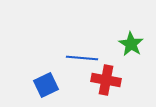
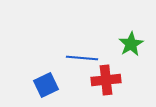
green star: rotated 10 degrees clockwise
red cross: rotated 16 degrees counterclockwise
